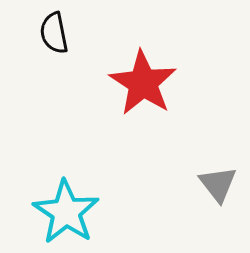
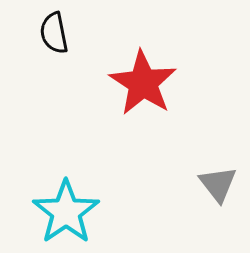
cyan star: rotated 4 degrees clockwise
